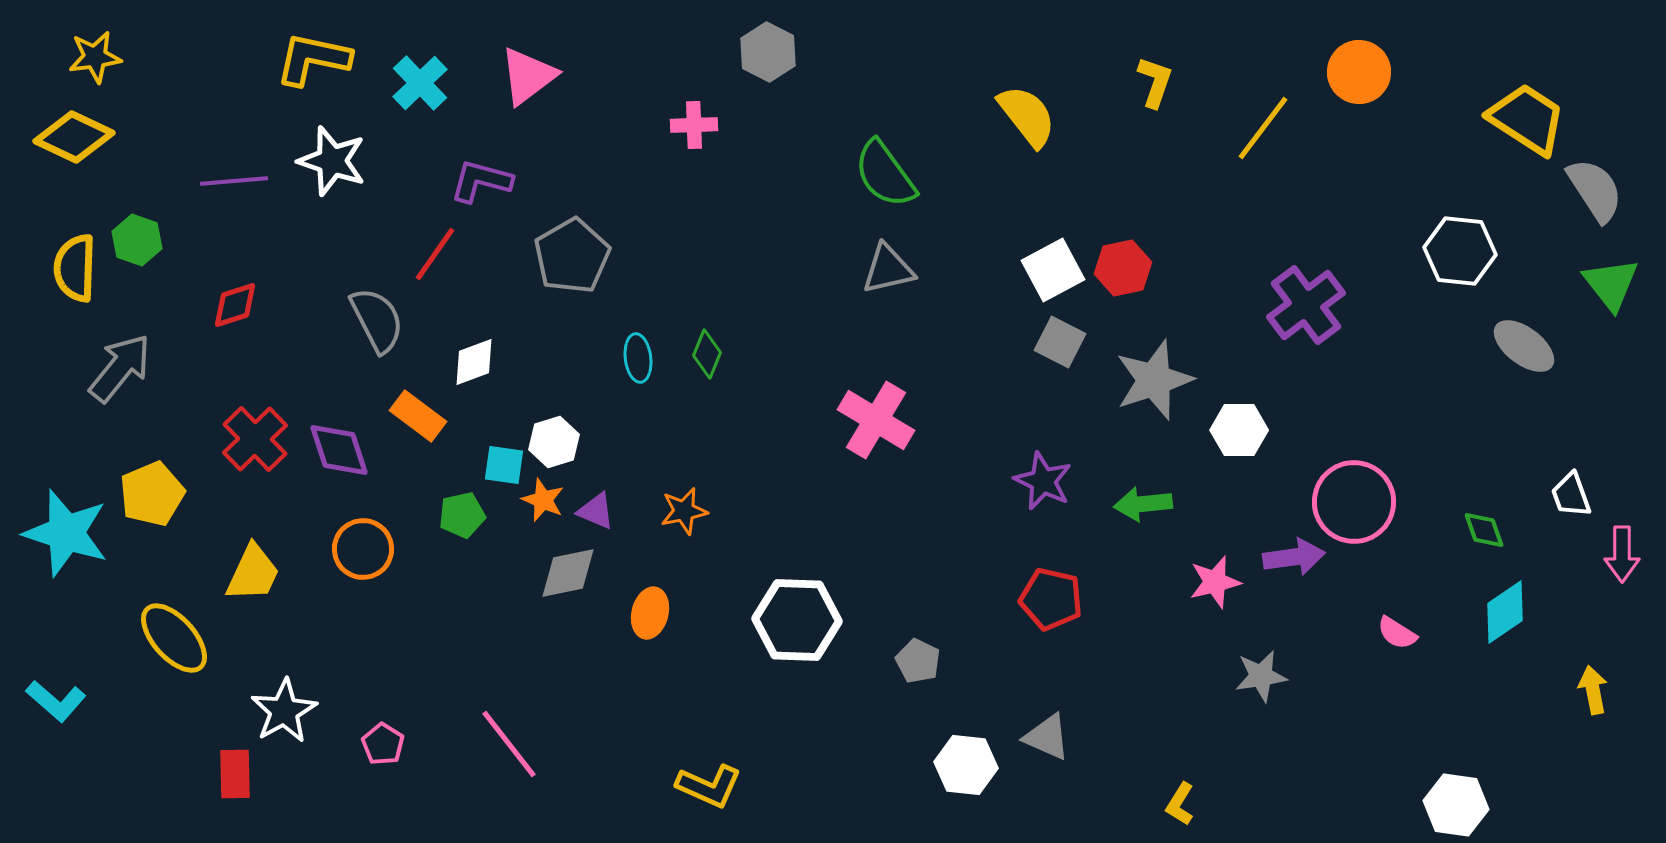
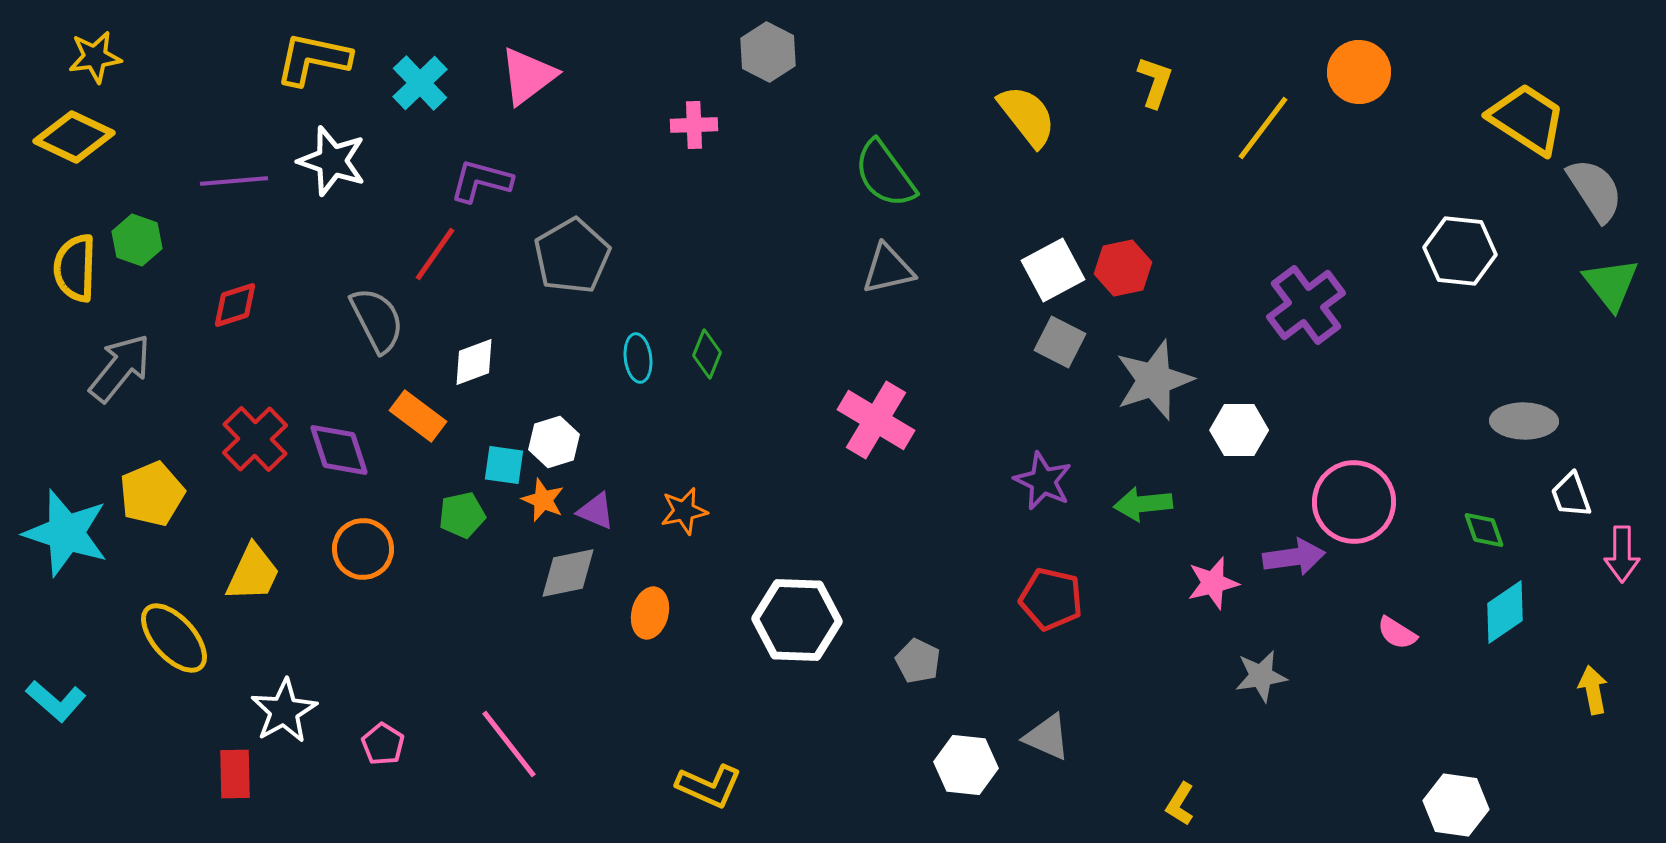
gray ellipse at (1524, 346): moved 75 px down; rotated 36 degrees counterclockwise
pink star at (1215, 582): moved 2 px left, 1 px down
